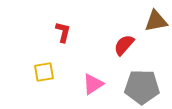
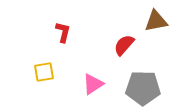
gray pentagon: moved 1 px right, 1 px down
